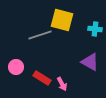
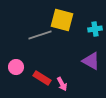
cyan cross: rotated 16 degrees counterclockwise
purple triangle: moved 1 px right, 1 px up
